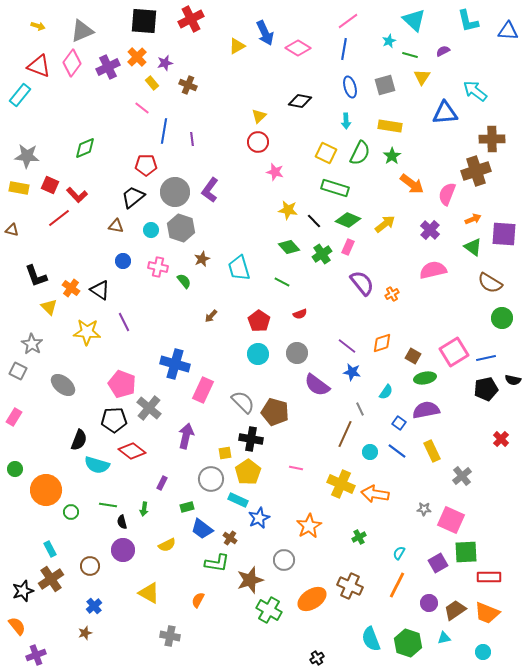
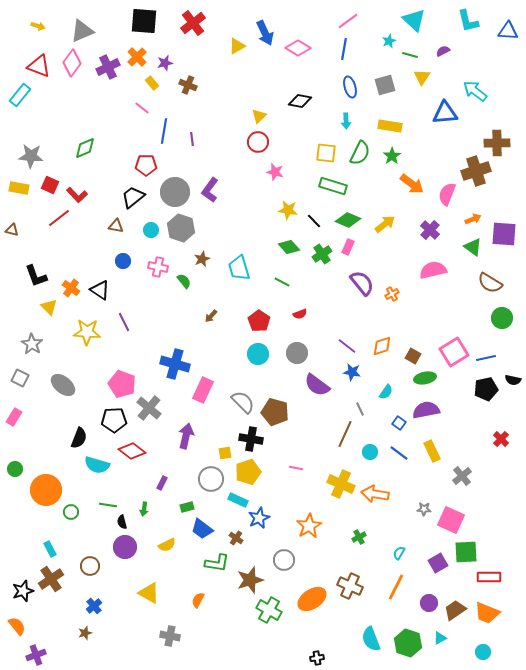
red cross at (191, 19): moved 2 px right, 4 px down; rotated 10 degrees counterclockwise
brown cross at (492, 139): moved 5 px right, 4 px down
yellow square at (326, 153): rotated 20 degrees counterclockwise
gray star at (27, 156): moved 4 px right
green rectangle at (335, 188): moved 2 px left, 2 px up
orange diamond at (382, 343): moved 3 px down
gray square at (18, 371): moved 2 px right, 7 px down
black semicircle at (79, 440): moved 2 px up
blue line at (397, 451): moved 2 px right, 2 px down
yellow pentagon at (248, 472): rotated 15 degrees clockwise
brown cross at (230, 538): moved 6 px right
purple circle at (123, 550): moved 2 px right, 3 px up
orange line at (397, 585): moved 1 px left, 2 px down
cyan triangle at (444, 638): moved 4 px left; rotated 16 degrees counterclockwise
black cross at (317, 658): rotated 24 degrees clockwise
